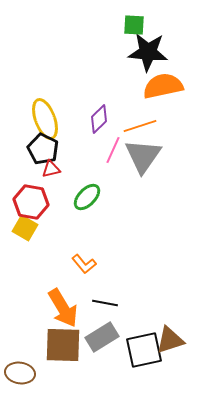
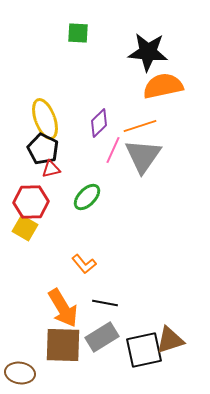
green square: moved 56 px left, 8 px down
purple diamond: moved 4 px down
red hexagon: rotated 12 degrees counterclockwise
